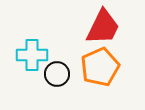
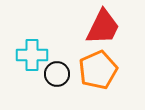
orange pentagon: moved 2 px left, 3 px down
